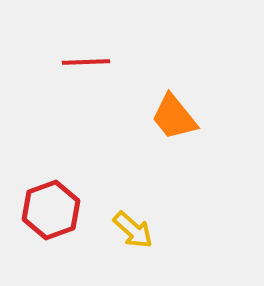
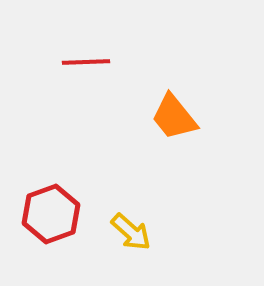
red hexagon: moved 4 px down
yellow arrow: moved 2 px left, 2 px down
